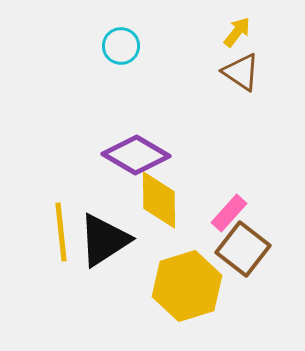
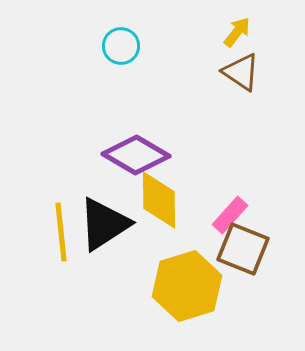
pink rectangle: moved 1 px right, 2 px down
black triangle: moved 16 px up
brown square: rotated 16 degrees counterclockwise
